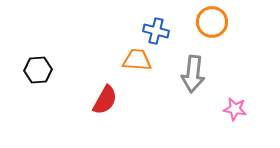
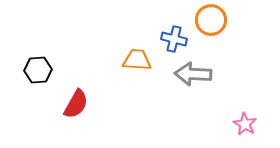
orange circle: moved 1 px left, 2 px up
blue cross: moved 18 px right, 8 px down
gray arrow: rotated 87 degrees clockwise
red semicircle: moved 29 px left, 4 px down
pink star: moved 10 px right, 15 px down; rotated 20 degrees clockwise
